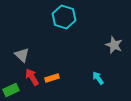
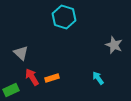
gray triangle: moved 1 px left, 2 px up
